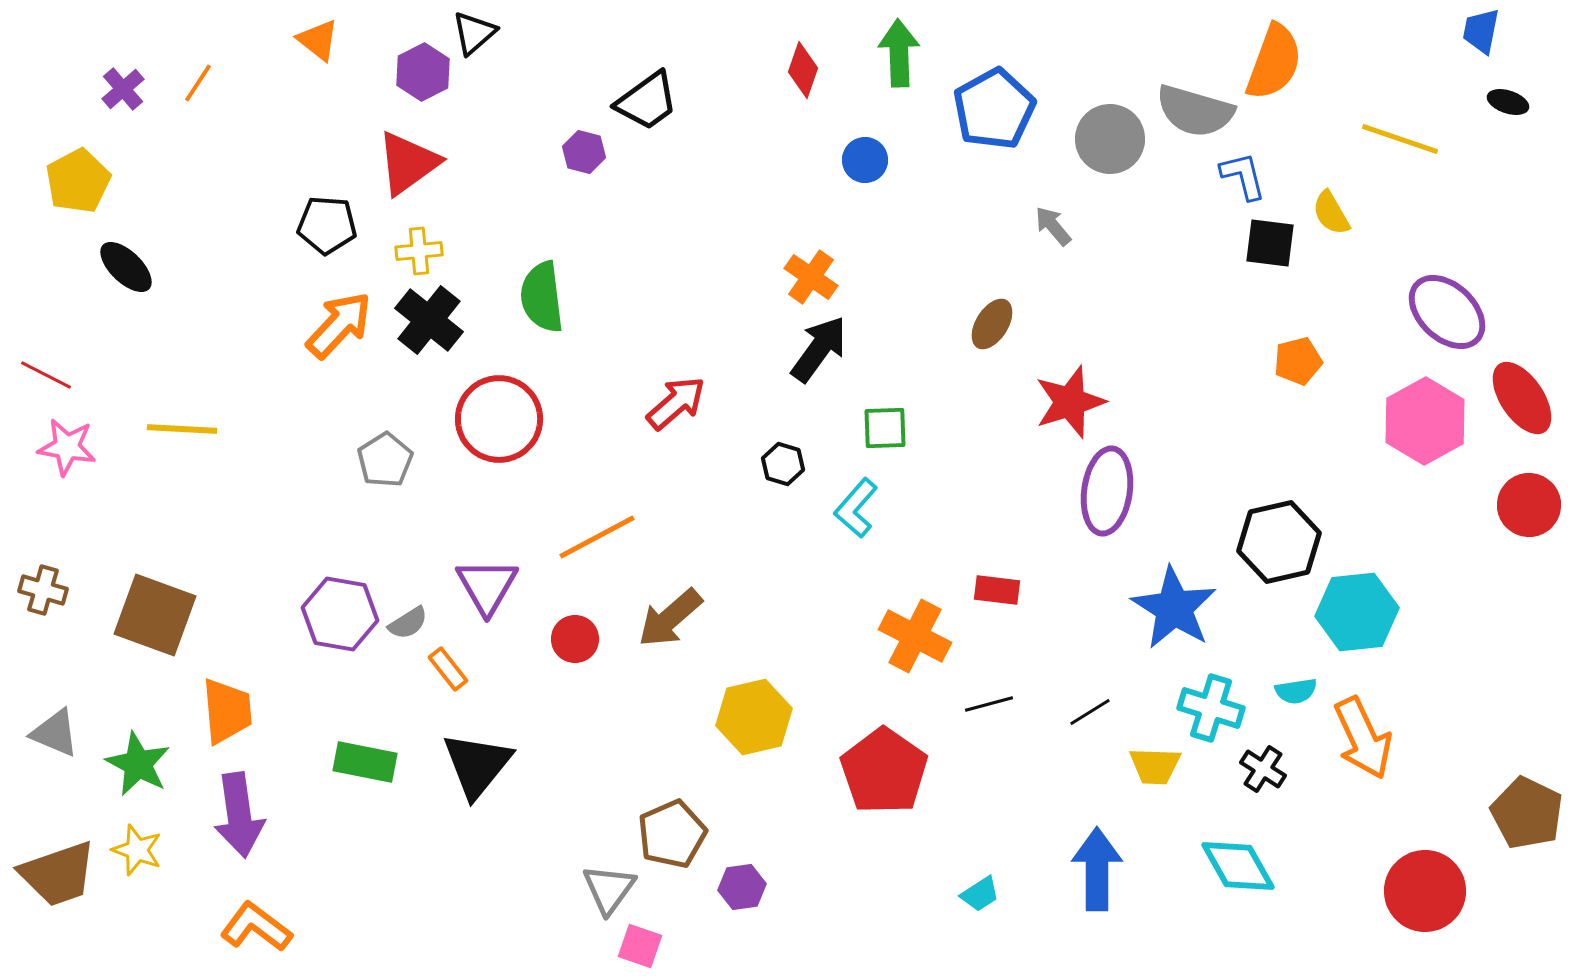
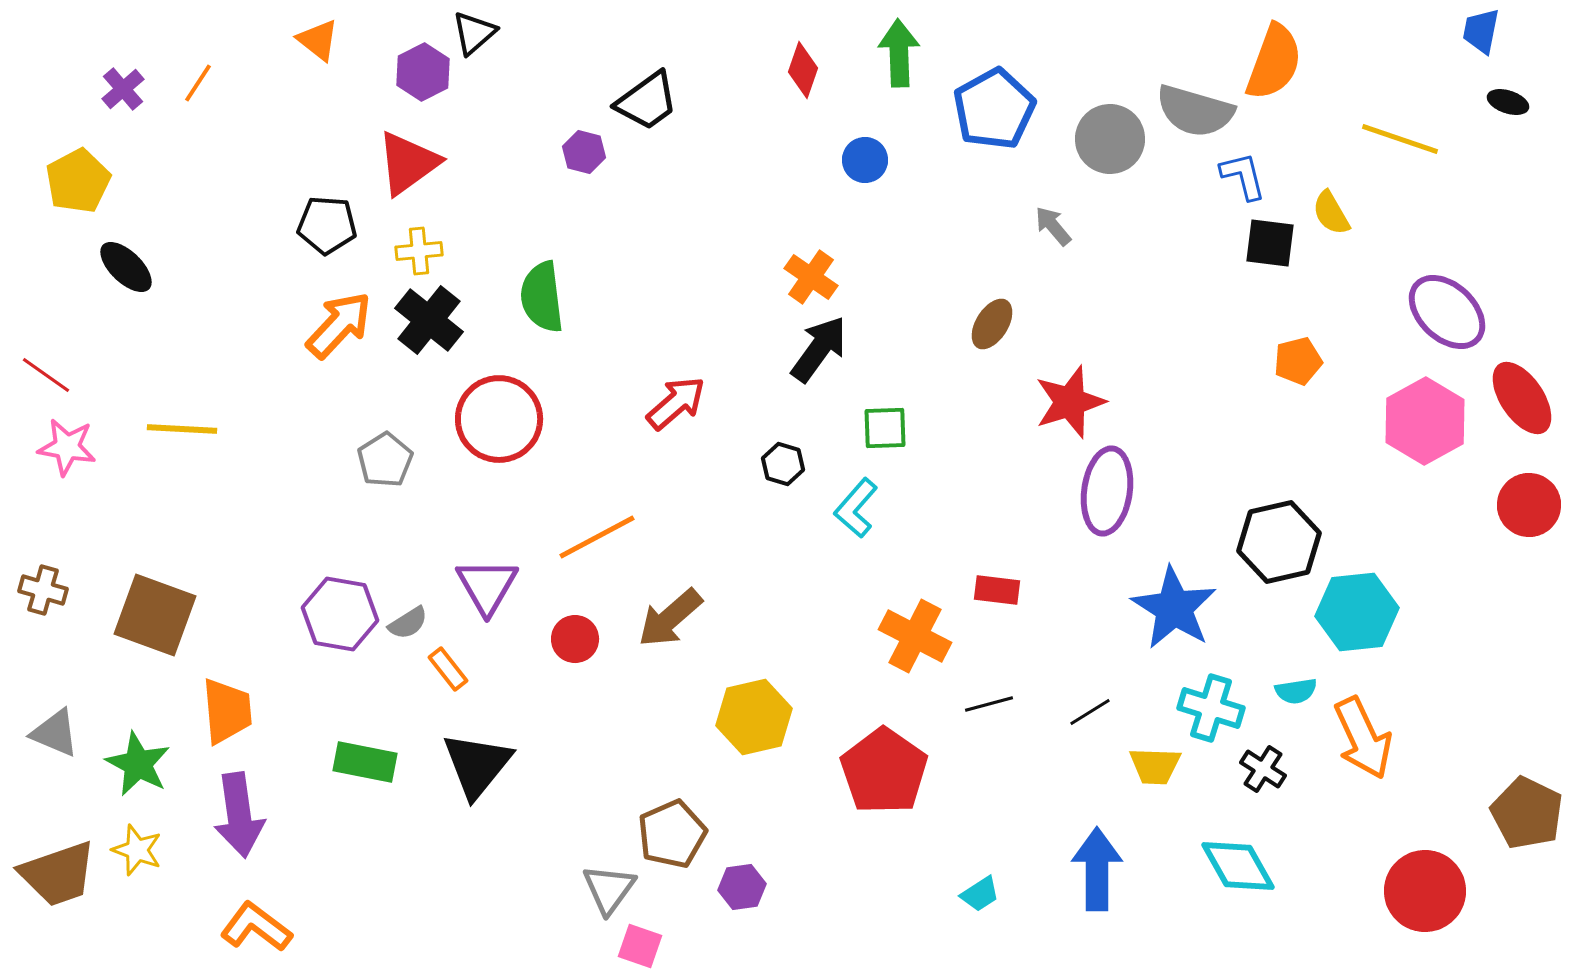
red line at (46, 375): rotated 8 degrees clockwise
